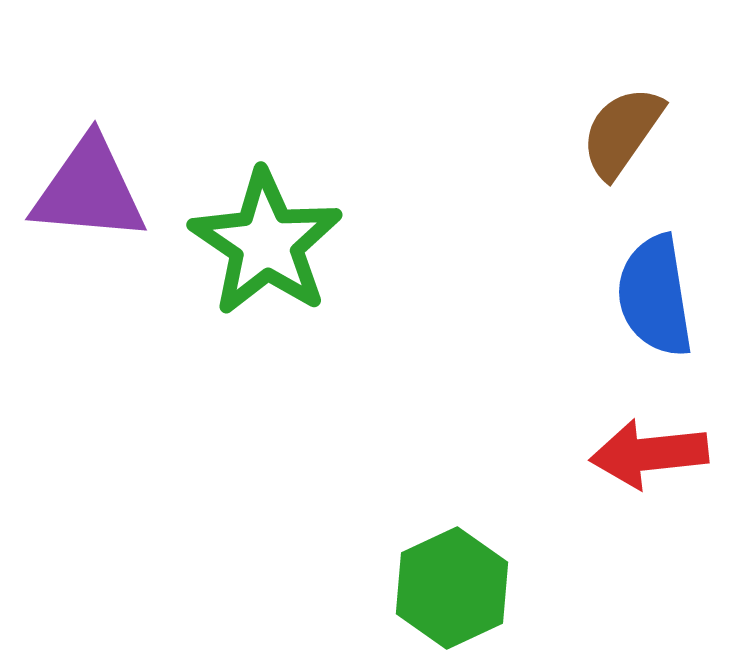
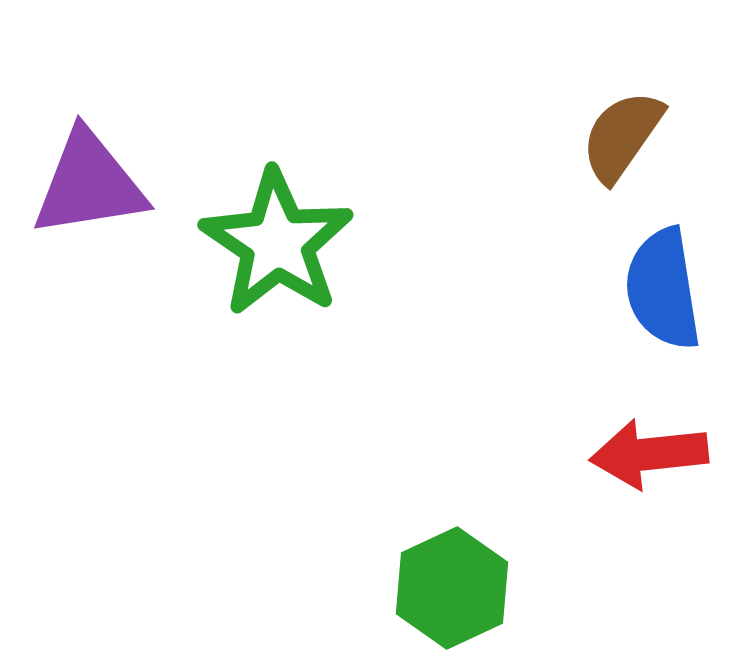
brown semicircle: moved 4 px down
purple triangle: moved 6 px up; rotated 14 degrees counterclockwise
green star: moved 11 px right
blue semicircle: moved 8 px right, 7 px up
